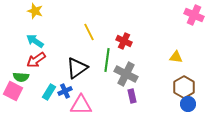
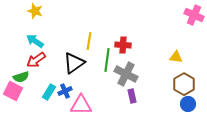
yellow line: moved 9 px down; rotated 36 degrees clockwise
red cross: moved 1 px left, 4 px down; rotated 21 degrees counterclockwise
black triangle: moved 3 px left, 5 px up
green semicircle: rotated 21 degrees counterclockwise
brown hexagon: moved 3 px up
